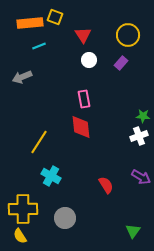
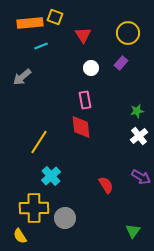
yellow circle: moved 2 px up
cyan line: moved 2 px right
white circle: moved 2 px right, 8 px down
gray arrow: rotated 18 degrees counterclockwise
pink rectangle: moved 1 px right, 1 px down
green star: moved 6 px left, 5 px up; rotated 16 degrees counterclockwise
white cross: rotated 18 degrees counterclockwise
cyan cross: rotated 18 degrees clockwise
yellow cross: moved 11 px right, 1 px up
